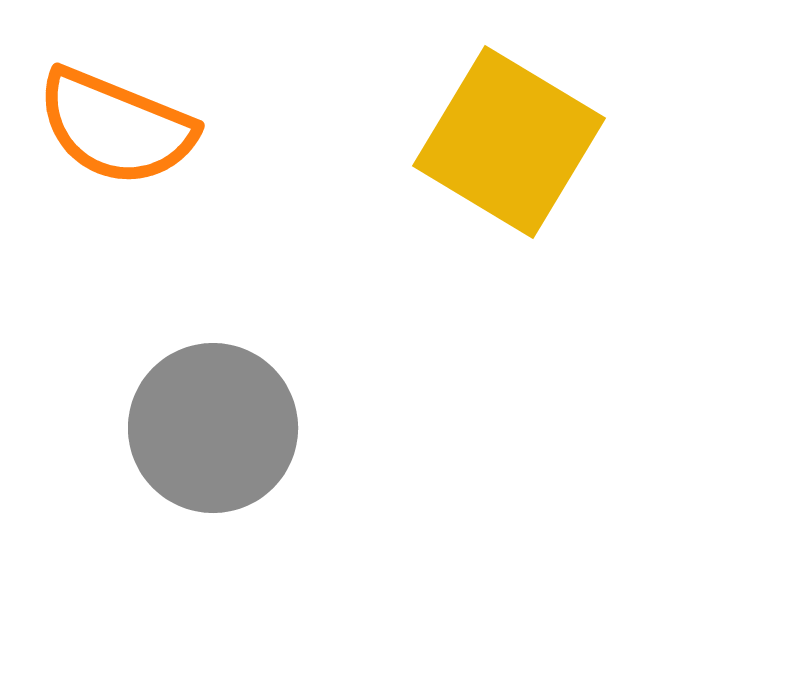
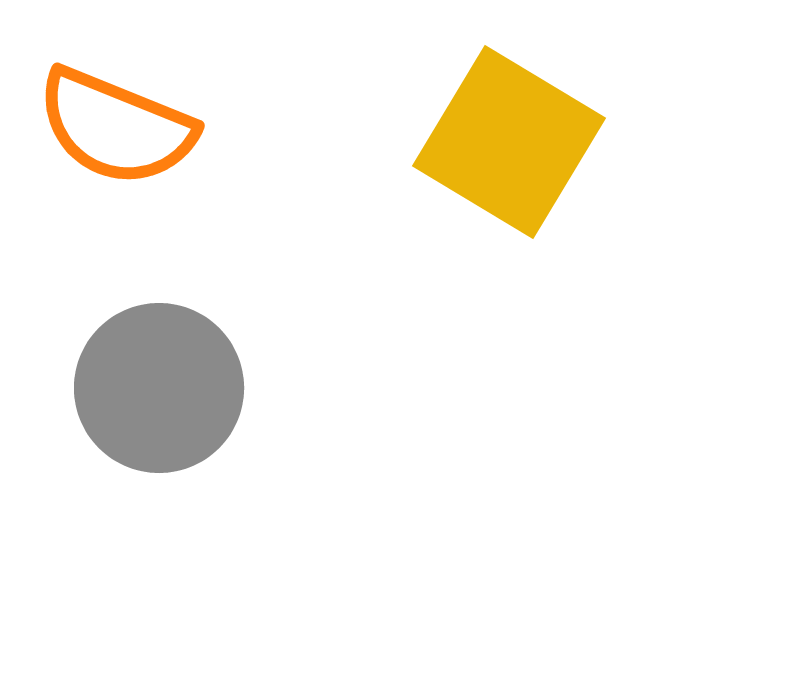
gray circle: moved 54 px left, 40 px up
